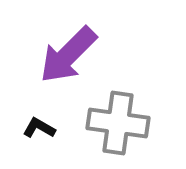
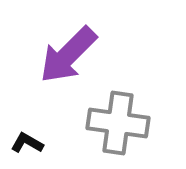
black L-shape: moved 12 px left, 15 px down
